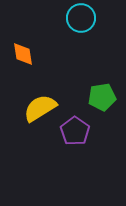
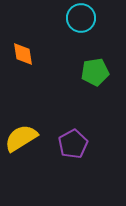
green pentagon: moved 7 px left, 25 px up
yellow semicircle: moved 19 px left, 30 px down
purple pentagon: moved 2 px left, 13 px down; rotated 8 degrees clockwise
